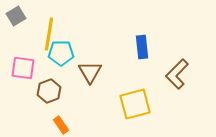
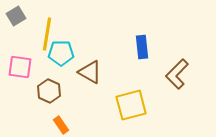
yellow line: moved 2 px left
pink square: moved 3 px left, 1 px up
brown triangle: rotated 30 degrees counterclockwise
brown hexagon: rotated 15 degrees counterclockwise
yellow square: moved 4 px left, 1 px down
